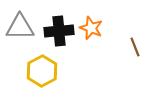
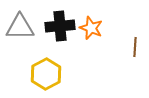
black cross: moved 1 px right, 5 px up
brown line: rotated 24 degrees clockwise
yellow hexagon: moved 4 px right, 3 px down
